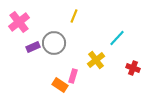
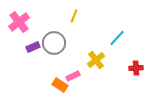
red cross: moved 3 px right; rotated 24 degrees counterclockwise
pink rectangle: rotated 48 degrees clockwise
